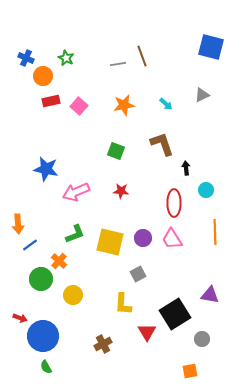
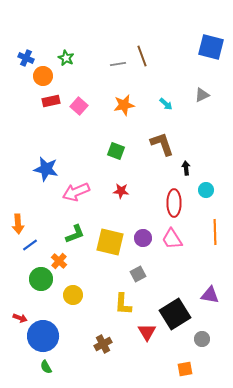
orange square: moved 5 px left, 2 px up
